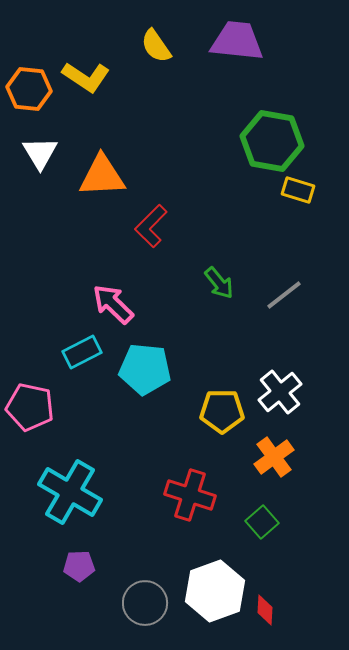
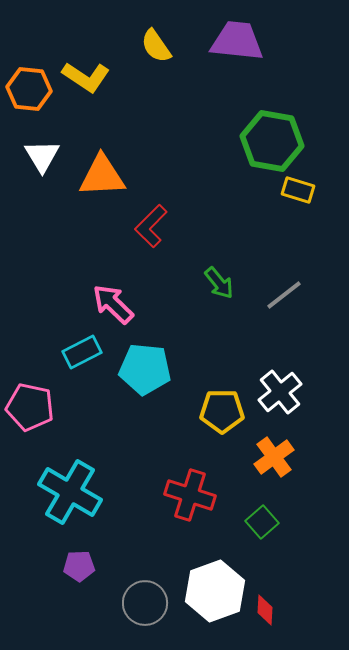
white triangle: moved 2 px right, 3 px down
